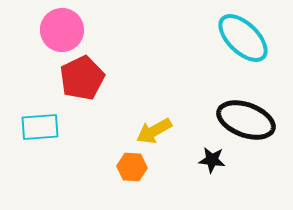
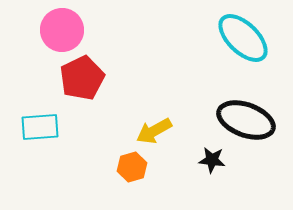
orange hexagon: rotated 20 degrees counterclockwise
